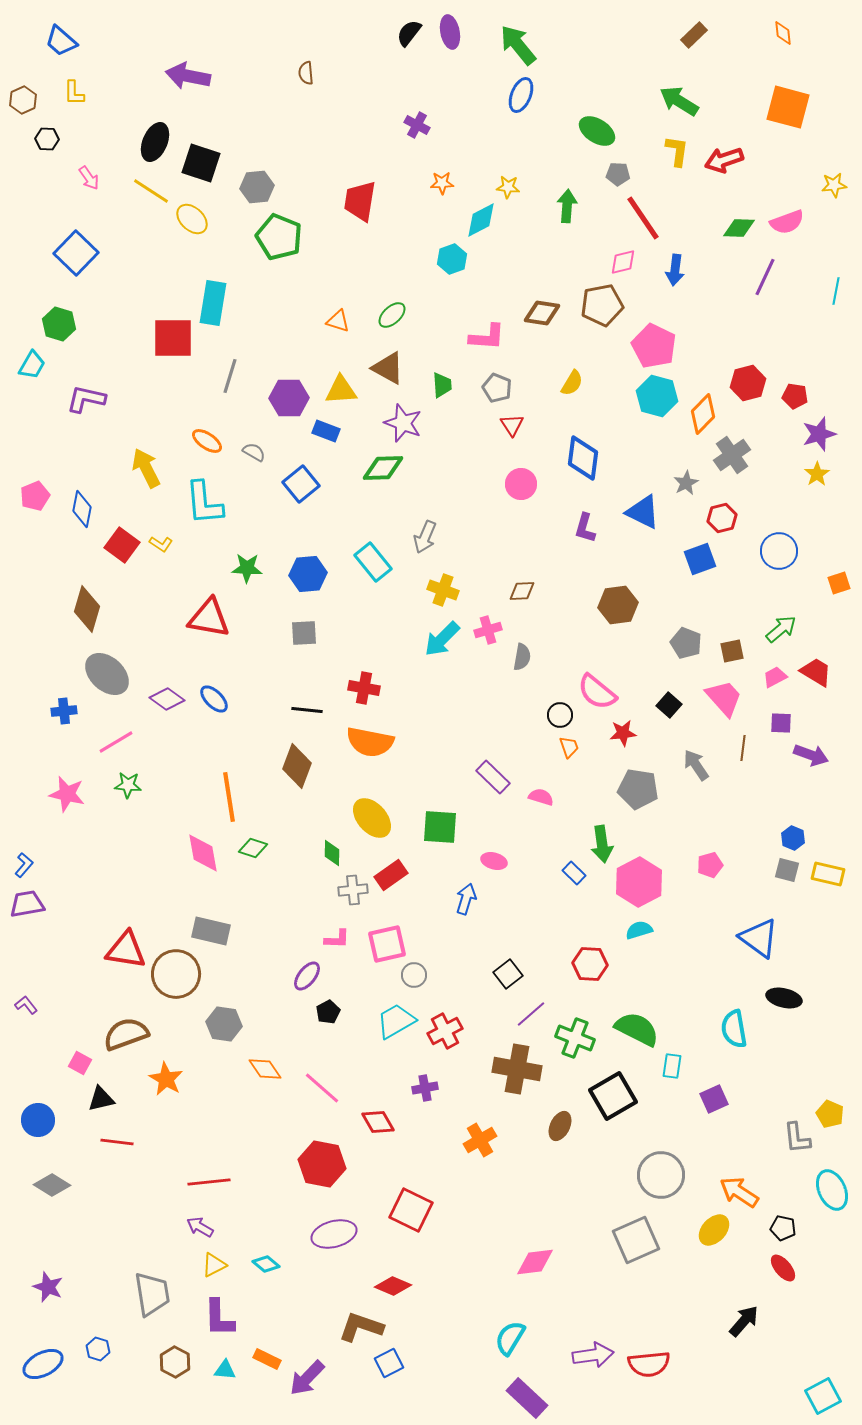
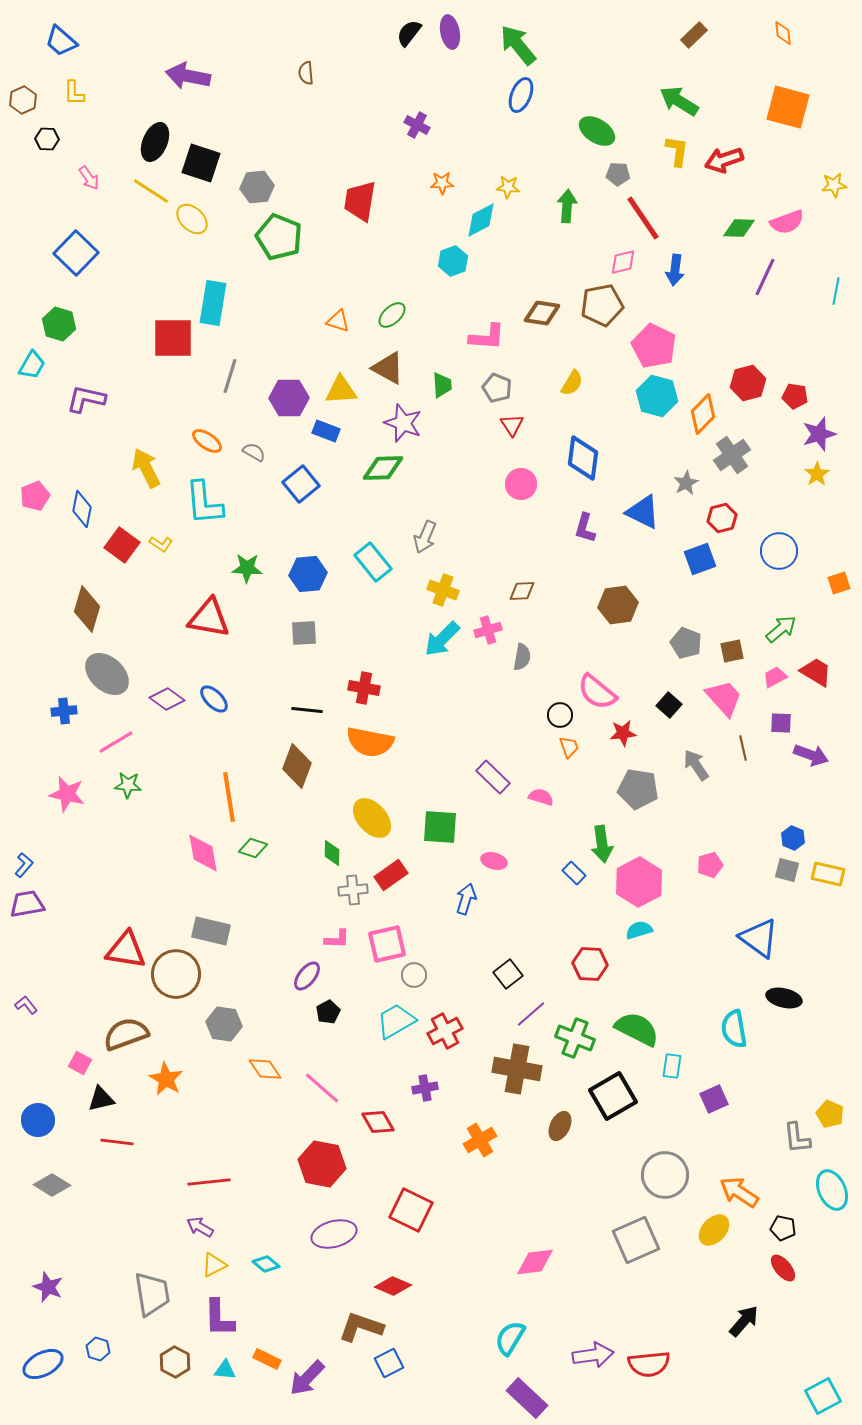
cyan hexagon at (452, 259): moved 1 px right, 2 px down
brown line at (743, 748): rotated 20 degrees counterclockwise
gray circle at (661, 1175): moved 4 px right
